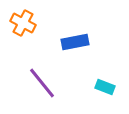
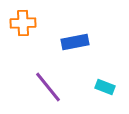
orange cross: rotated 30 degrees counterclockwise
purple line: moved 6 px right, 4 px down
